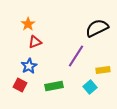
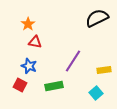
black semicircle: moved 10 px up
red triangle: rotated 32 degrees clockwise
purple line: moved 3 px left, 5 px down
blue star: rotated 21 degrees counterclockwise
yellow rectangle: moved 1 px right
cyan square: moved 6 px right, 6 px down
